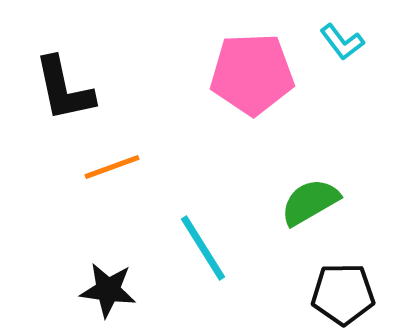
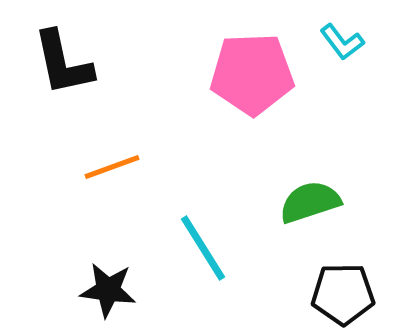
black L-shape: moved 1 px left, 26 px up
green semicircle: rotated 12 degrees clockwise
